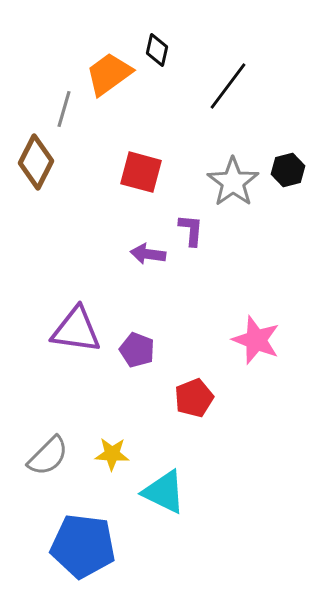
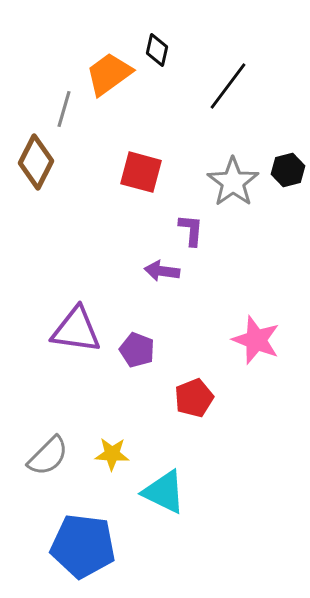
purple arrow: moved 14 px right, 17 px down
